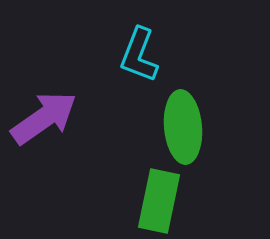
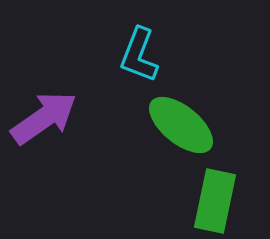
green ellipse: moved 2 px left, 2 px up; rotated 46 degrees counterclockwise
green rectangle: moved 56 px right
